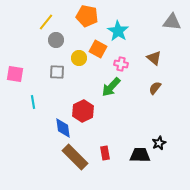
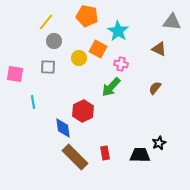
gray circle: moved 2 px left, 1 px down
brown triangle: moved 5 px right, 9 px up; rotated 14 degrees counterclockwise
gray square: moved 9 px left, 5 px up
